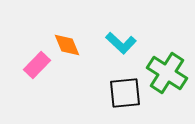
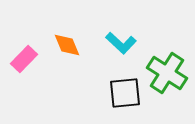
pink rectangle: moved 13 px left, 6 px up
